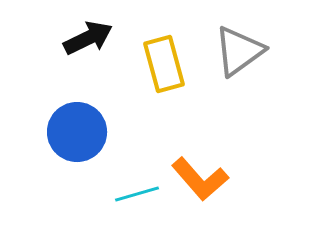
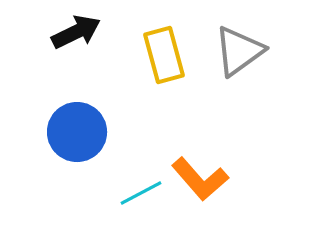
black arrow: moved 12 px left, 6 px up
yellow rectangle: moved 9 px up
cyan line: moved 4 px right, 1 px up; rotated 12 degrees counterclockwise
